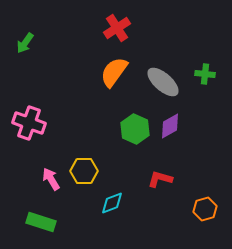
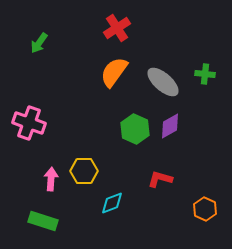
green arrow: moved 14 px right
pink arrow: rotated 35 degrees clockwise
orange hexagon: rotated 20 degrees counterclockwise
green rectangle: moved 2 px right, 1 px up
